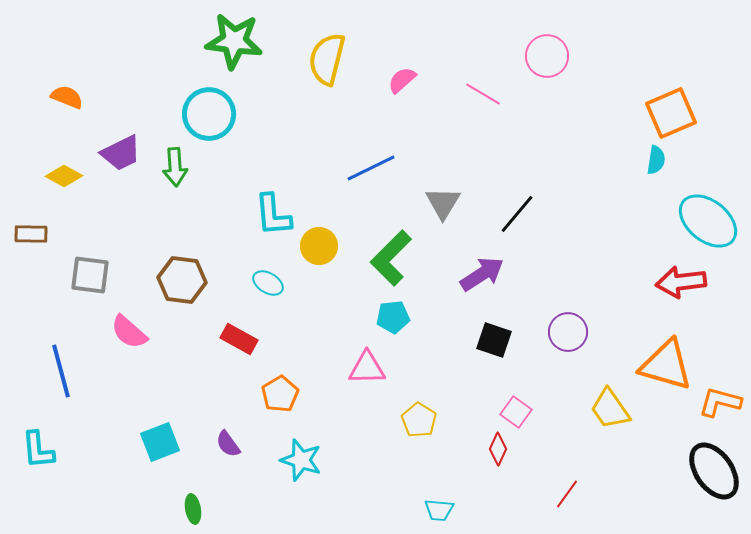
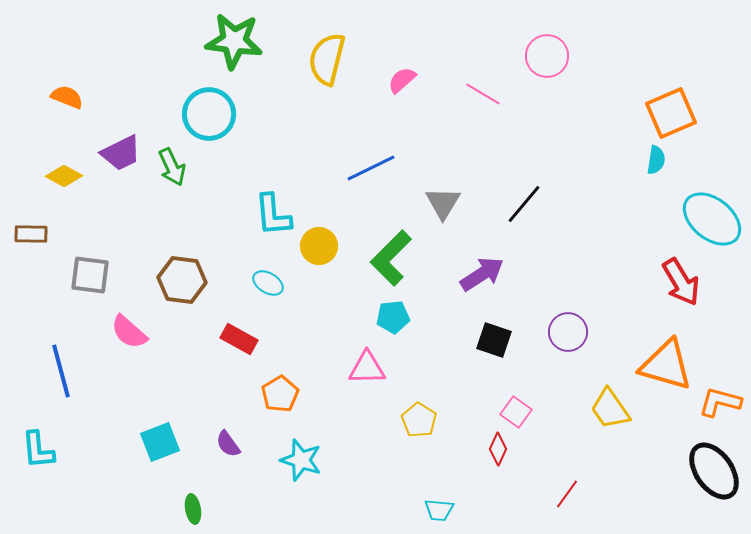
green arrow at (175, 167): moved 3 px left; rotated 21 degrees counterclockwise
black line at (517, 214): moved 7 px right, 10 px up
cyan ellipse at (708, 221): moved 4 px right, 2 px up
red arrow at (681, 282): rotated 114 degrees counterclockwise
